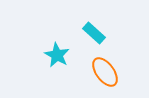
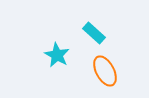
orange ellipse: moved 1 px up; rotated 8 degrees clockwise
